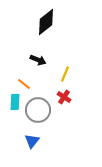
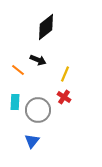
black diamond: moved 5 px down
orange line: moved 6 px left, 14 px up
